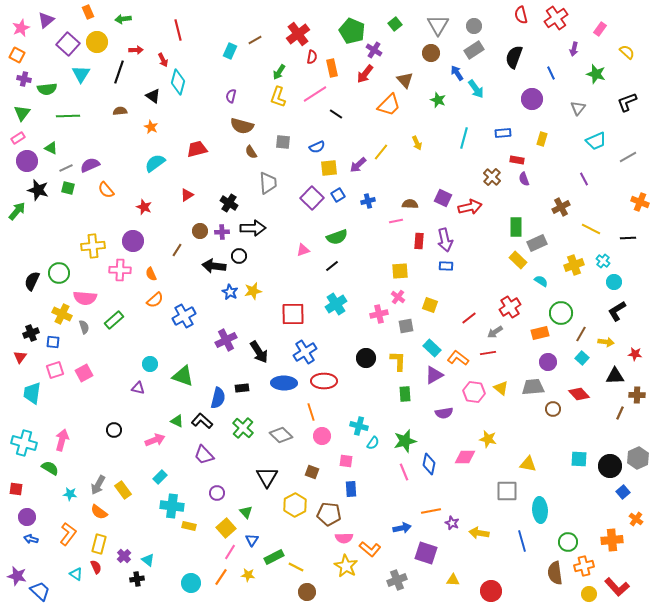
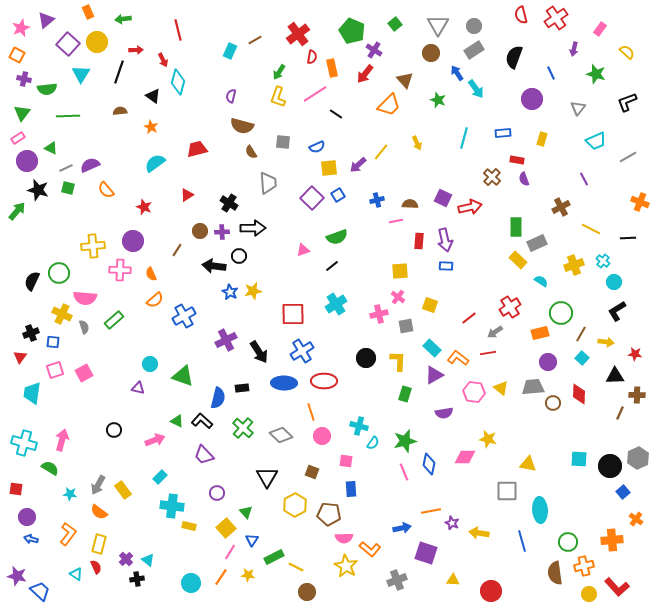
blue cross at (368, 201): moved 9 px right, 1 px up
blue cross at (305, 352): moved 3 px left, 1 px up
green rectangle at (405, 394): rotated 21 degrees clockwise
red diamond at (579, 394): rotated 45 degrees clockwise
brown circle at (553, 409): moved 6 px up
purple cross at (124, 556): moved 2 px right, 3 px down
